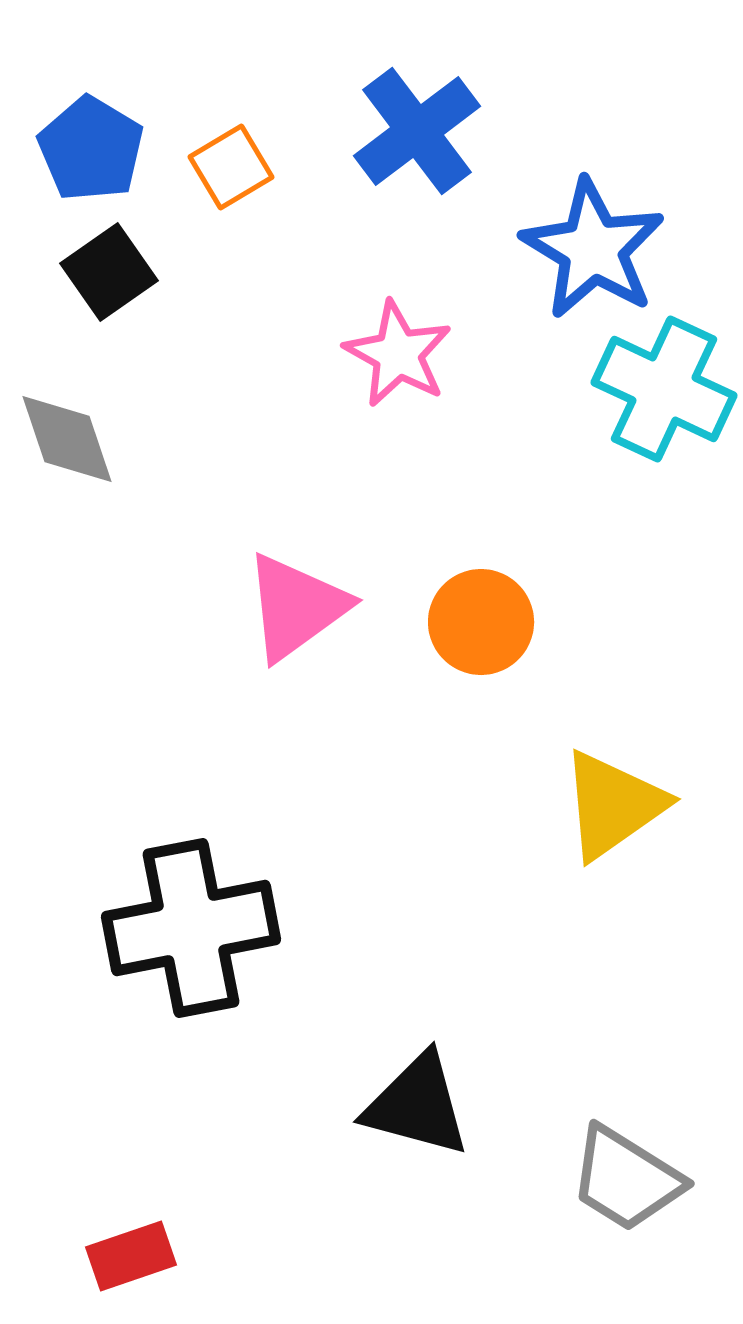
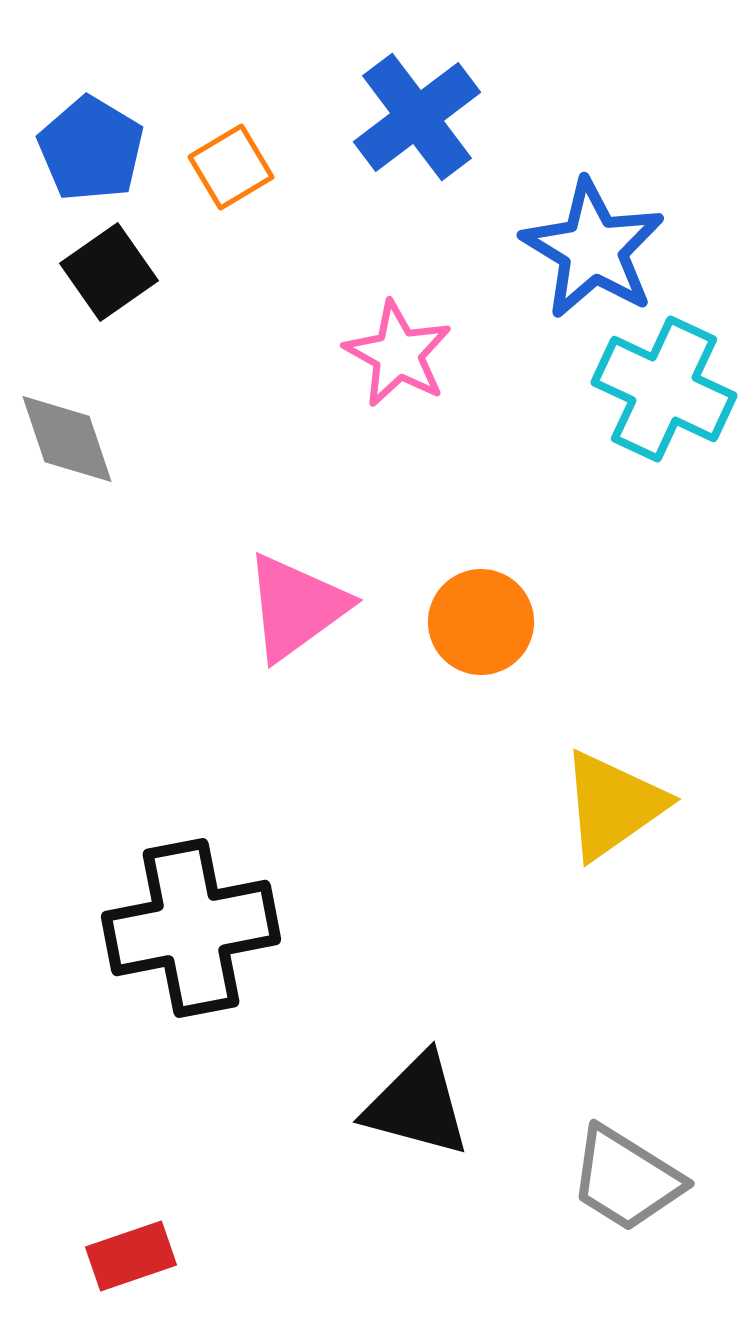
blue cross: moved 14 px up
